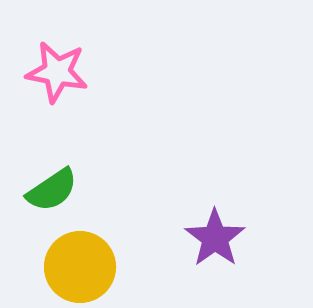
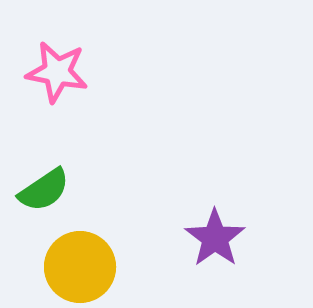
green semicircle: moved 8 px left
